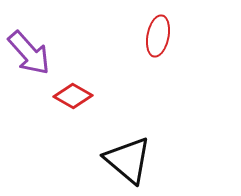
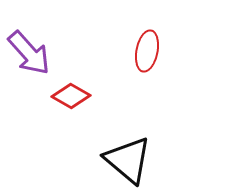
red ellipse: moved 11 px left, 15 px down
red diamond: moved 2 px left
